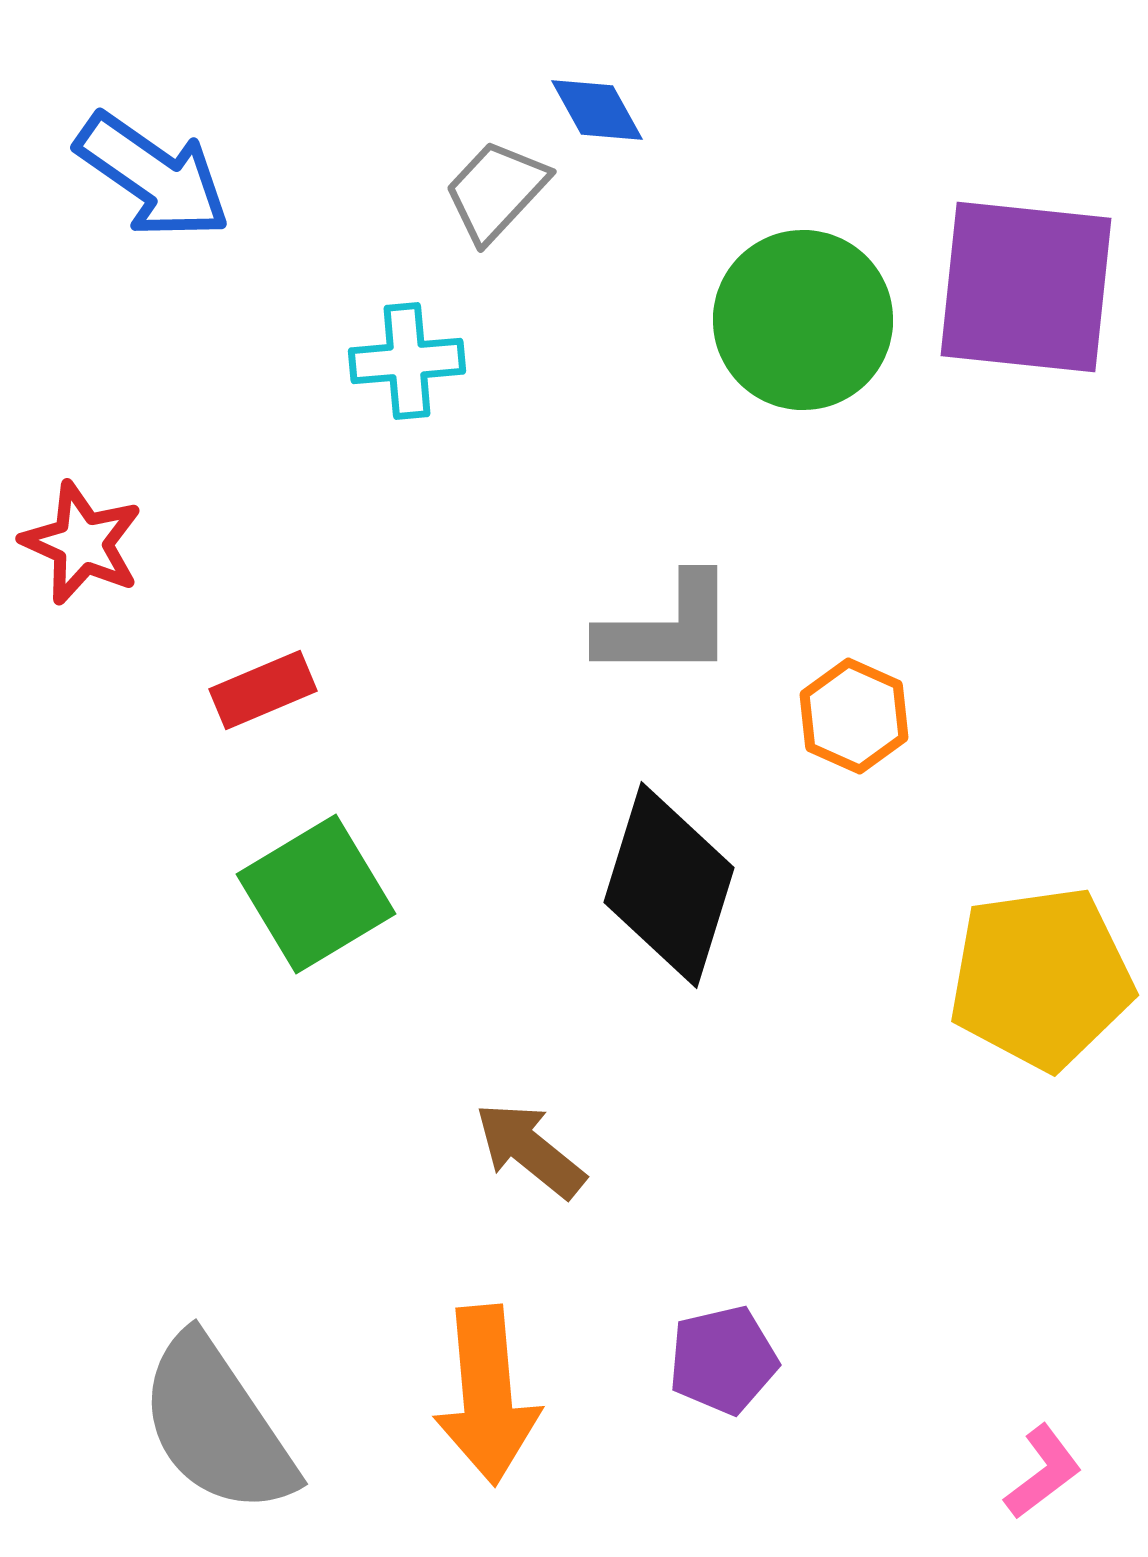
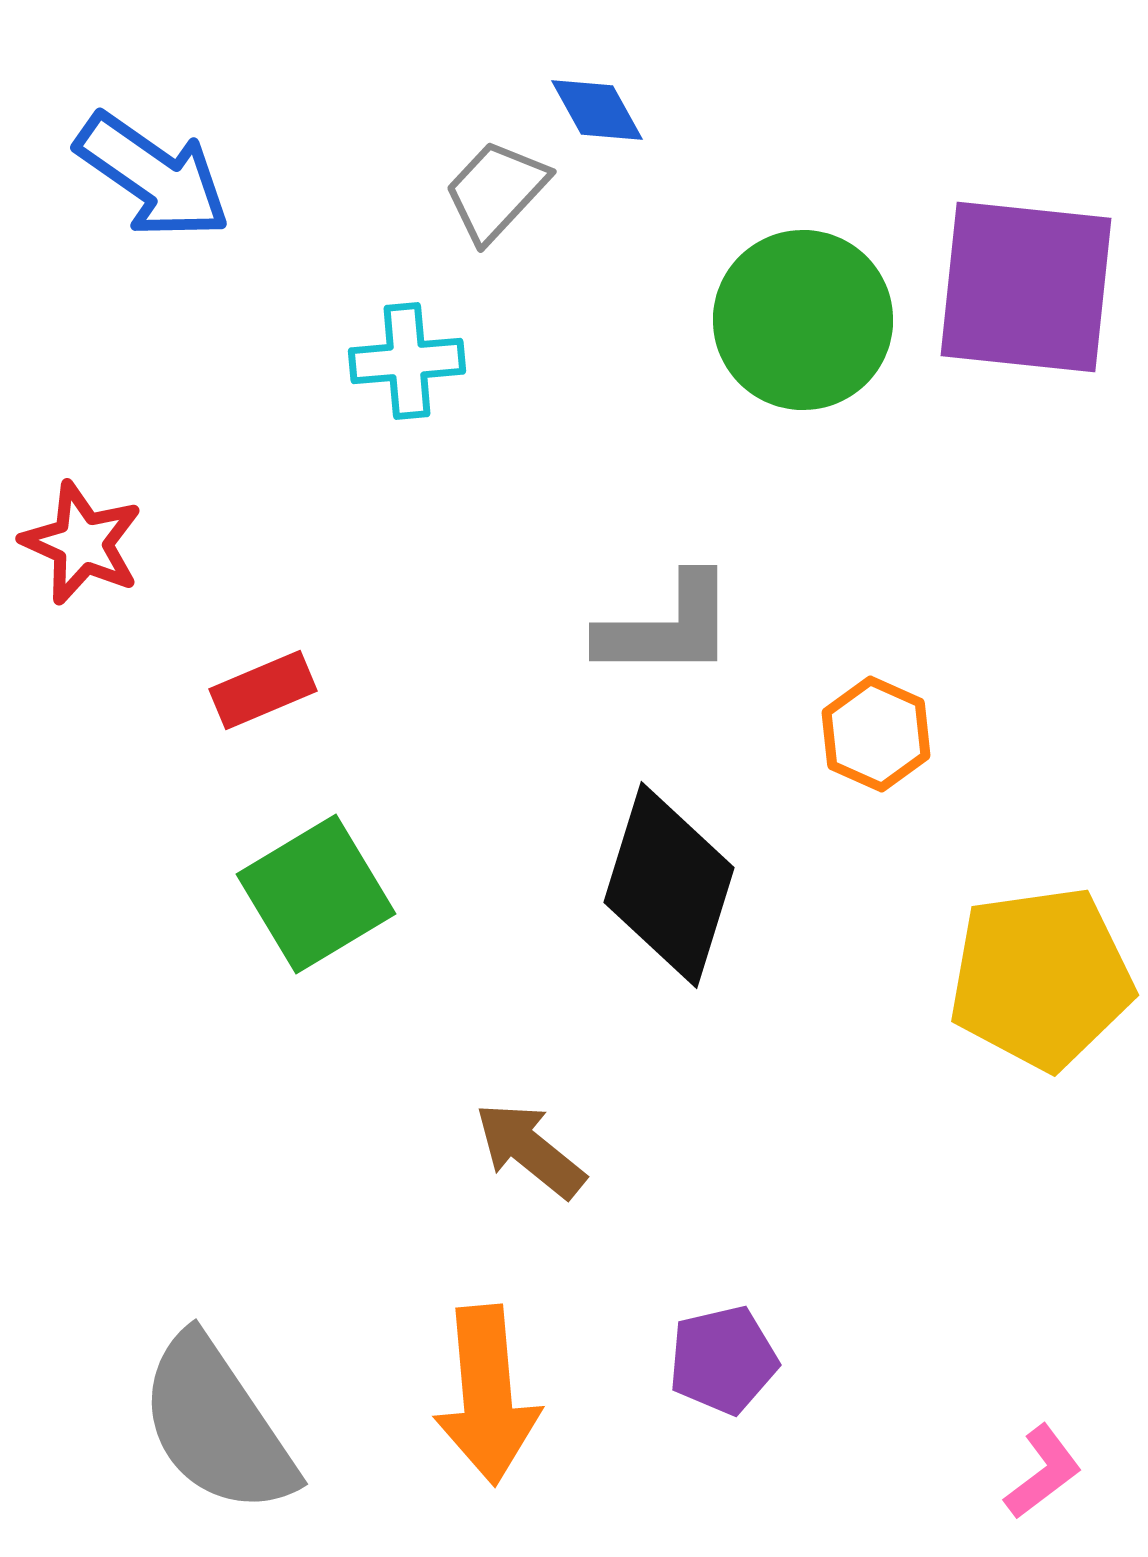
orange hexagon: moved 22 px right, 18 px down
